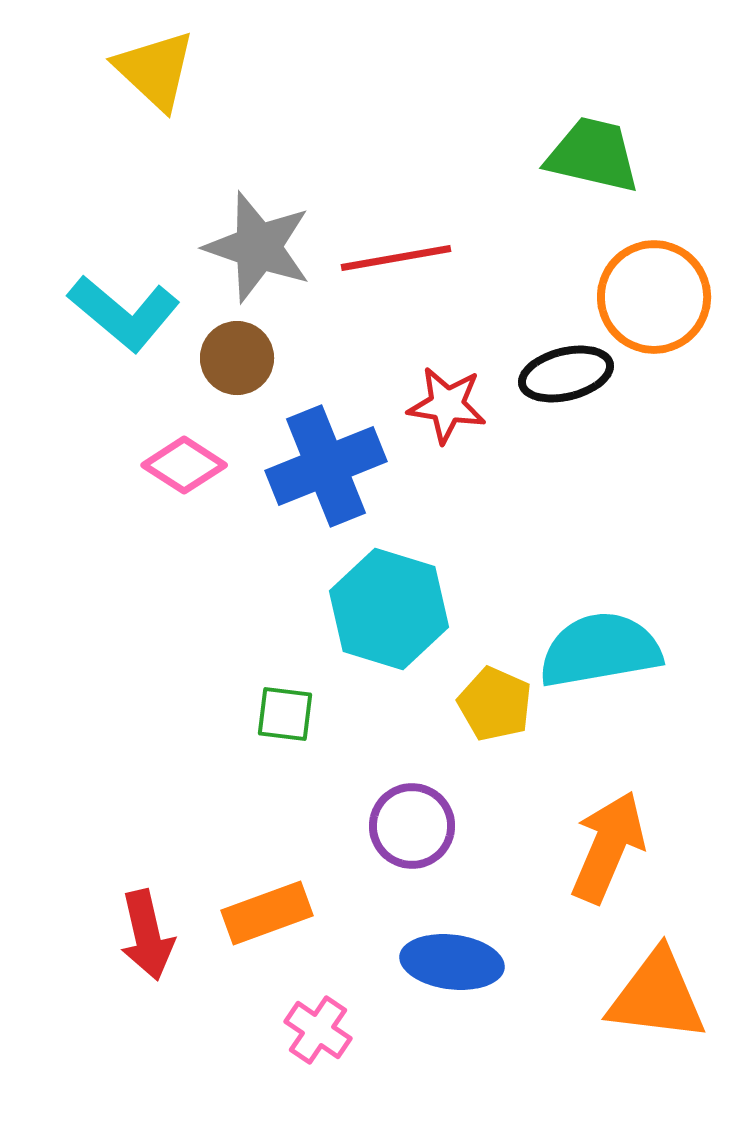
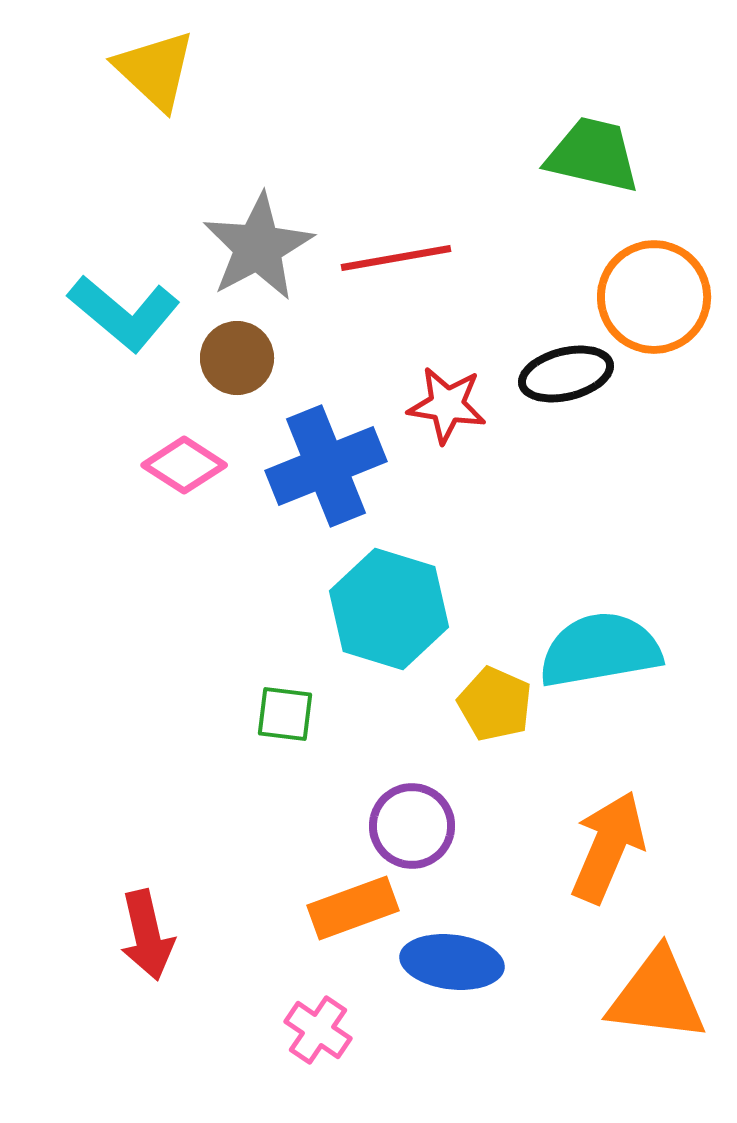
gray star: rotated 25 degrees clockwise
orange rectangle: moved 86 px right, 5 px up
